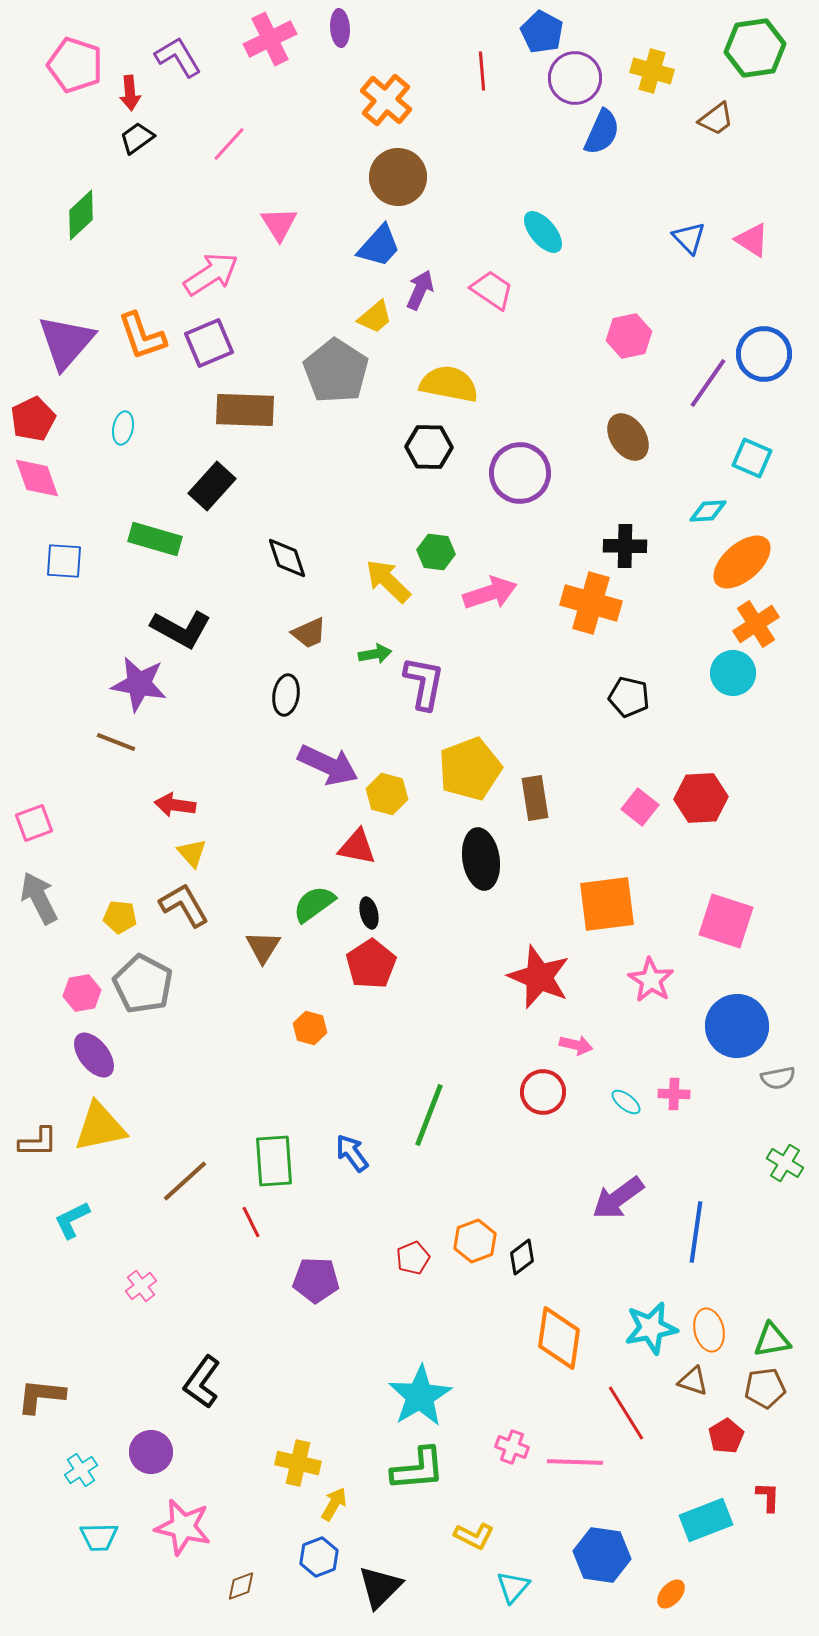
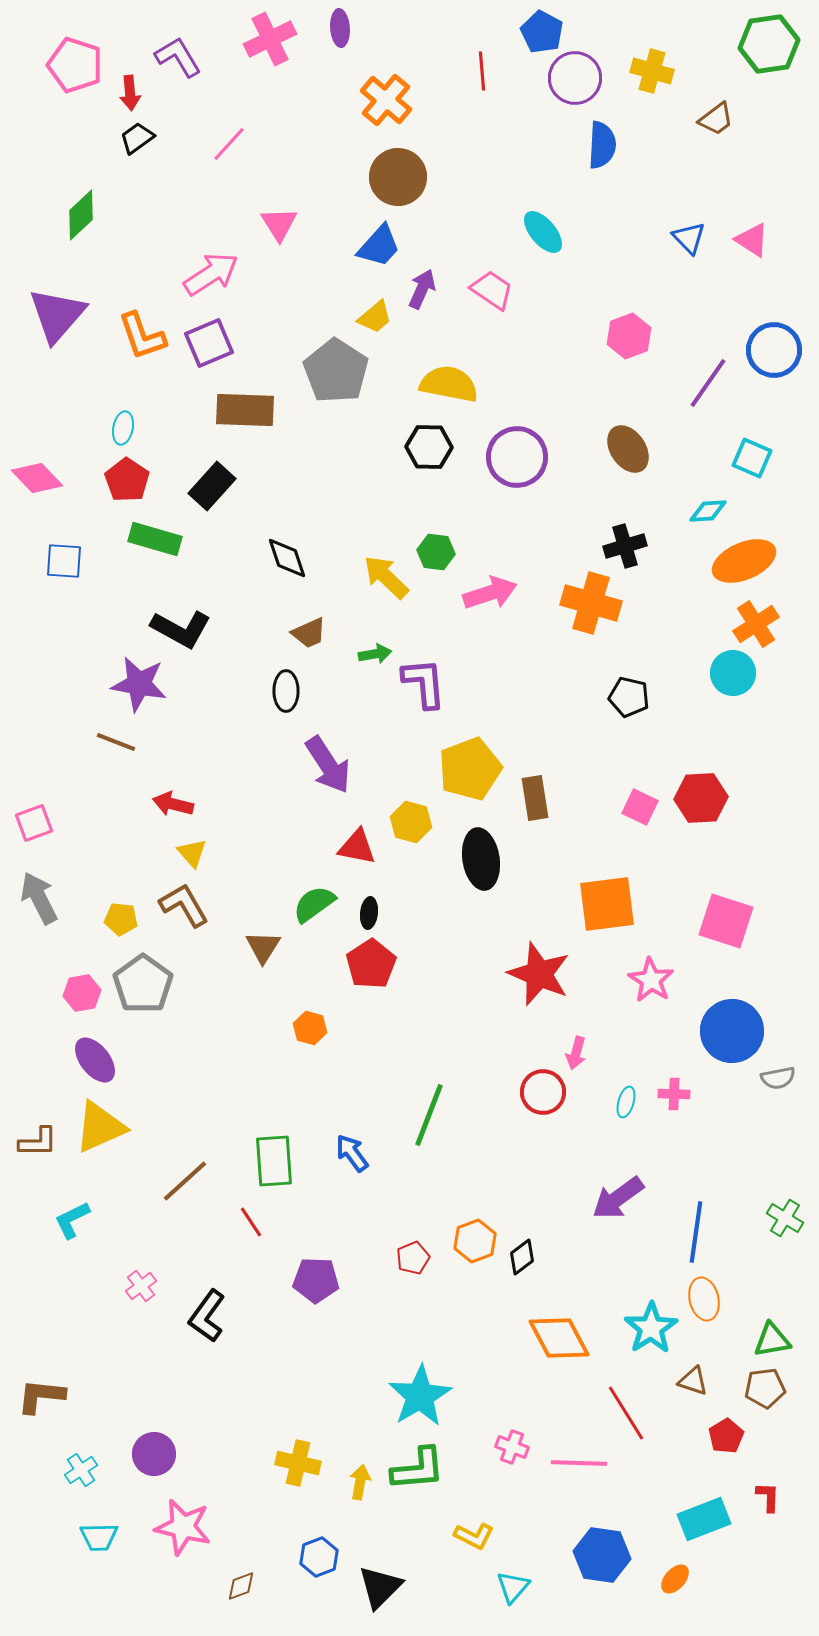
green hexagon at (755, 48): moved 14 px right, 4 px up
blue semicircle at (602, 132): moved 13 px down; rotated 21 degrees counterclockwise
purple arrow at (420, 290): moved 2 px right, 1 px up
pink hexagon at (629, 336): rotated 9 degrees counterclockwise
purple triangle at (66, 342): moved 9 px left, 27 px up
blue circle at (764, 354): moved 10 px right, 4 px up
red pentagon at (33, 419): moved 94 px right, 61 px down; rotated 12 degrees counterclockwise
brown ellipse at (628, 437): moved 12 px down
purple circle at (520, 473): moved 3 px left, 16 px up
pink diamond at (37, 478): rotated 24 degrees counterclockwise
black cross at (625, 546): rotated 18 degrees counterclockwise
orange ellipse at (742, 562): moved 2 px right, 1 px up; rotated 18 degrees clockwise
yellow arrow at (388, 581): moved 2 px left, 4 px up
purple L-shape at (424, 683): rotated 16 degrees counterclockwise
black ellipse at (286, 695): moved 4 px up; rotated 9 degrees counterclockwise
purple arrow at (328, 765): rotated 32 degrees clockwise
yellow hexagon at (387, 794): moved 24 px right, 28 px down
red arrow at (175, 805): moved 2 px left, 1 px up; rotated 6 degrees clockwise
pink square at (640, 807): rotated 12 degrees counterclockwise
black ellipse at (369, 913): rotated 20 degrees clockwise
yellow pentagon at (120, 917): moved 1 px right, 2 px down
red star at (539, 977): moved 3 px up
gray pentagon at (143, 984): rotated 8 degrees clockwise
blue circle at (737, 1026): moved 5 px left, 5 px down
pink arrow at (576, 1045): moved 8 px down; rotated 92 degrees clockwise
purple ellipse at (94, 1055): moved 1 px right, 5 px down
cyan ellipse at (626, 1102): rotated 68 degrees clockwise
yellow triangle at (100, 1127): rotated 12 degrees counterclockwise
green cross at (785, 1163): moved 55 px down
red line at (251, 1222): rotated 8 degrees counterclockwise
cyan star at (651, 1328): rotated 22 degrees counterclockwise
orange ellipse at (709, 1330): moved 5 px left, 31 px up
orange diamond at (559, 1338): rotated 36 degrees counterclockwise
black L-shape at (202, 1382): moved 5 px right, 66 px up
purple circle at (151, 1452): moved 3 px right, 2 px down
pink line at (575, 1462): moved 4 px right, 1 px down
yellow arrow at (334, 1504): moved 26 px right, 22 px up; rotated 20 degrees counterclockwise
cyan rectangle at (706, 1520): moved 2 px left, 1 px up
orange ellipse at (671, 1594): moved 4 px right, 15 px up
